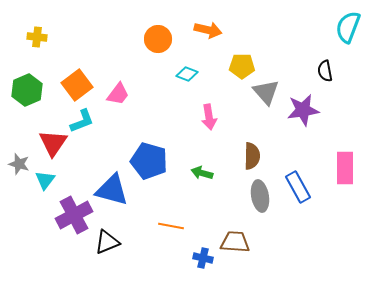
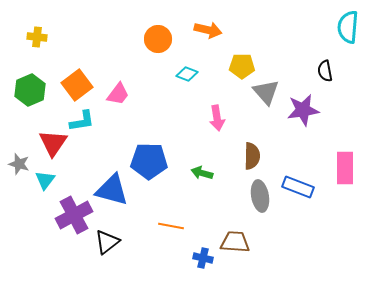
cyan semicircle: rotated 16 degrees counterclockwise
green hexagon: moved 3 px right
pink arrow: moved 8 px right, 1 px down
cyan L-shape: rotated 12 degrees clockwise
blue pentagon: rotated 15 degrees counterclockwise
blue rectangle: rotated 40 degrees counterclockwise
black triangle: rotated 16 degrees counterclockwise
